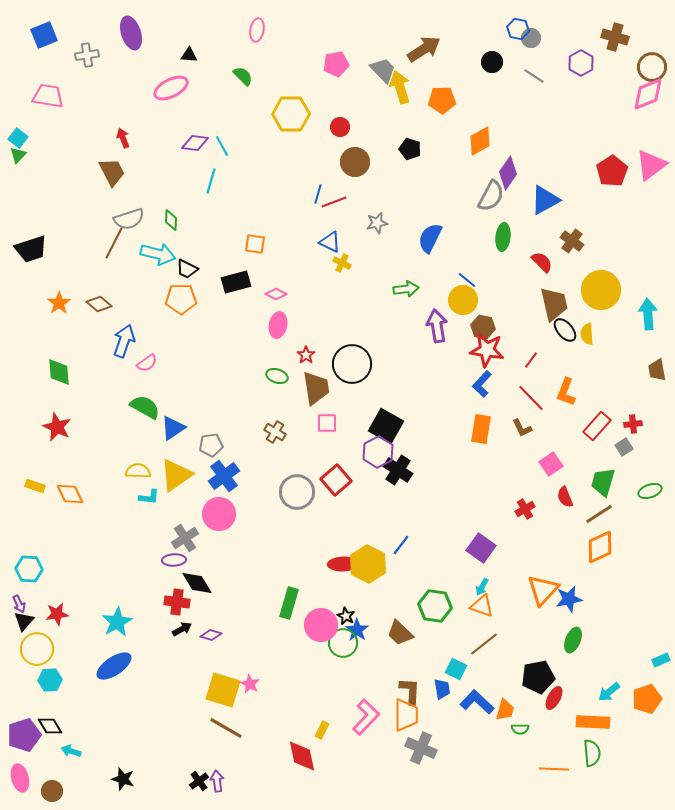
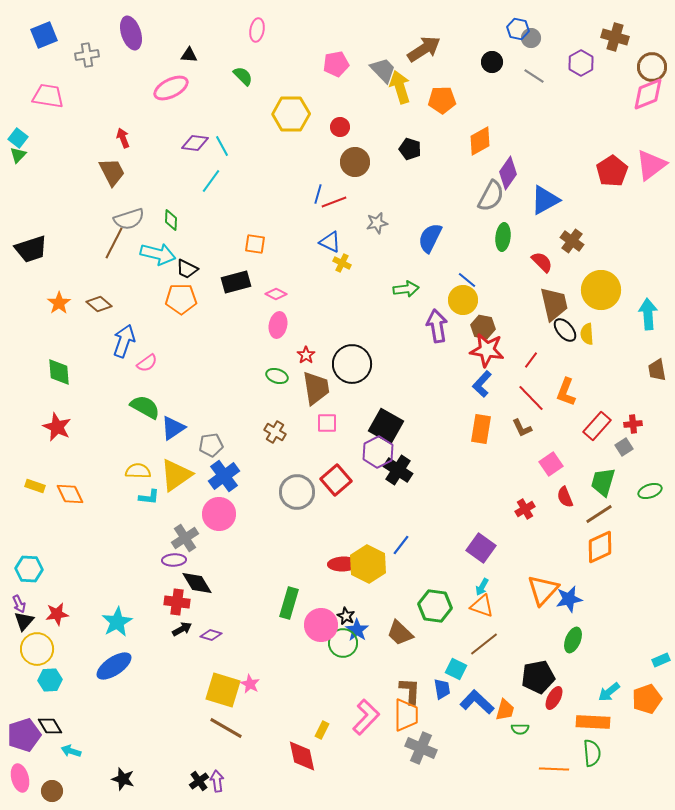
cyan line at (211, 181): rotated 20 degrees clockwise
